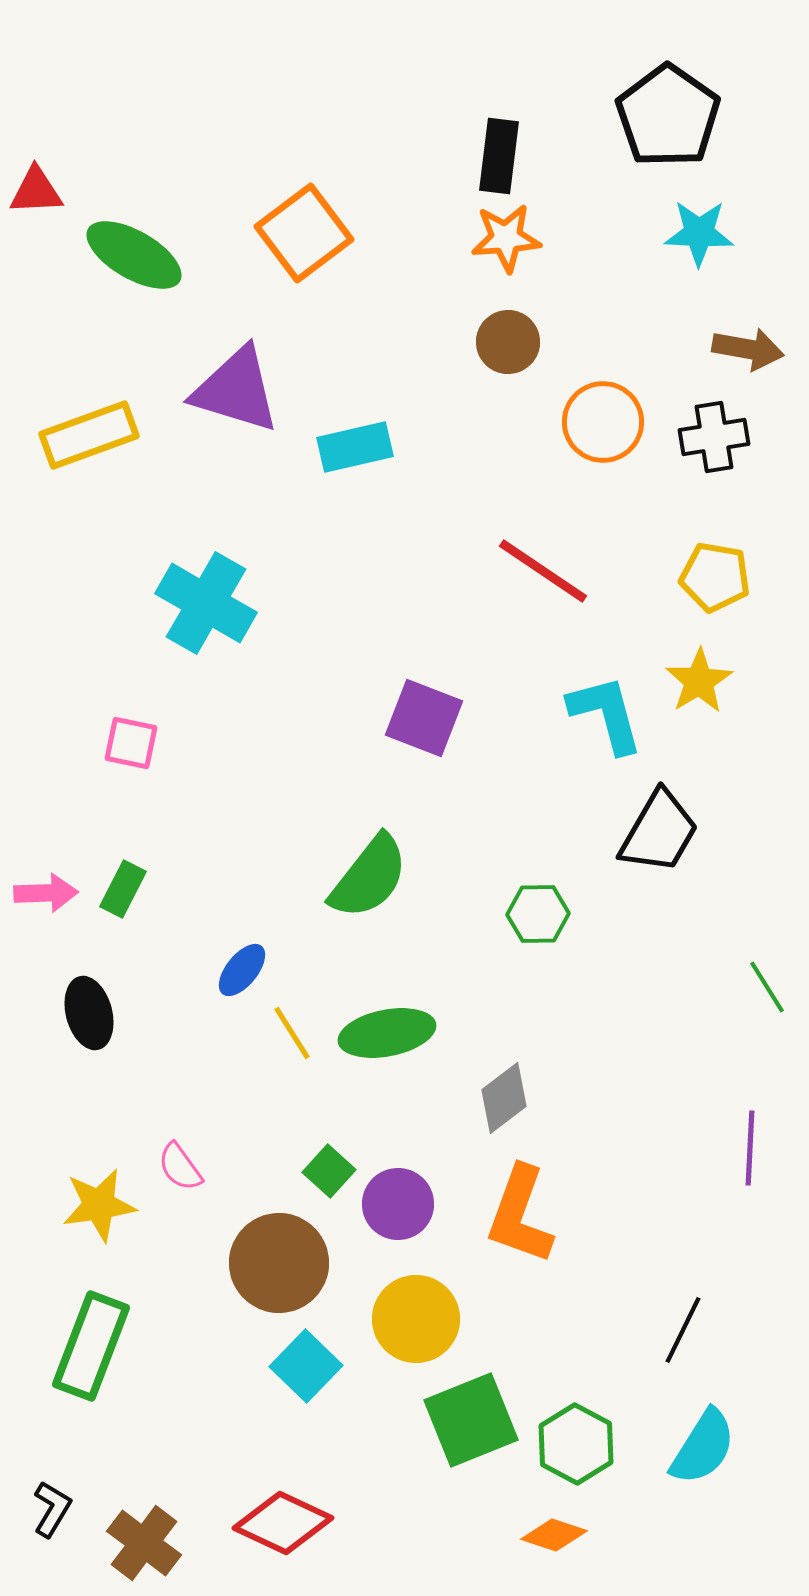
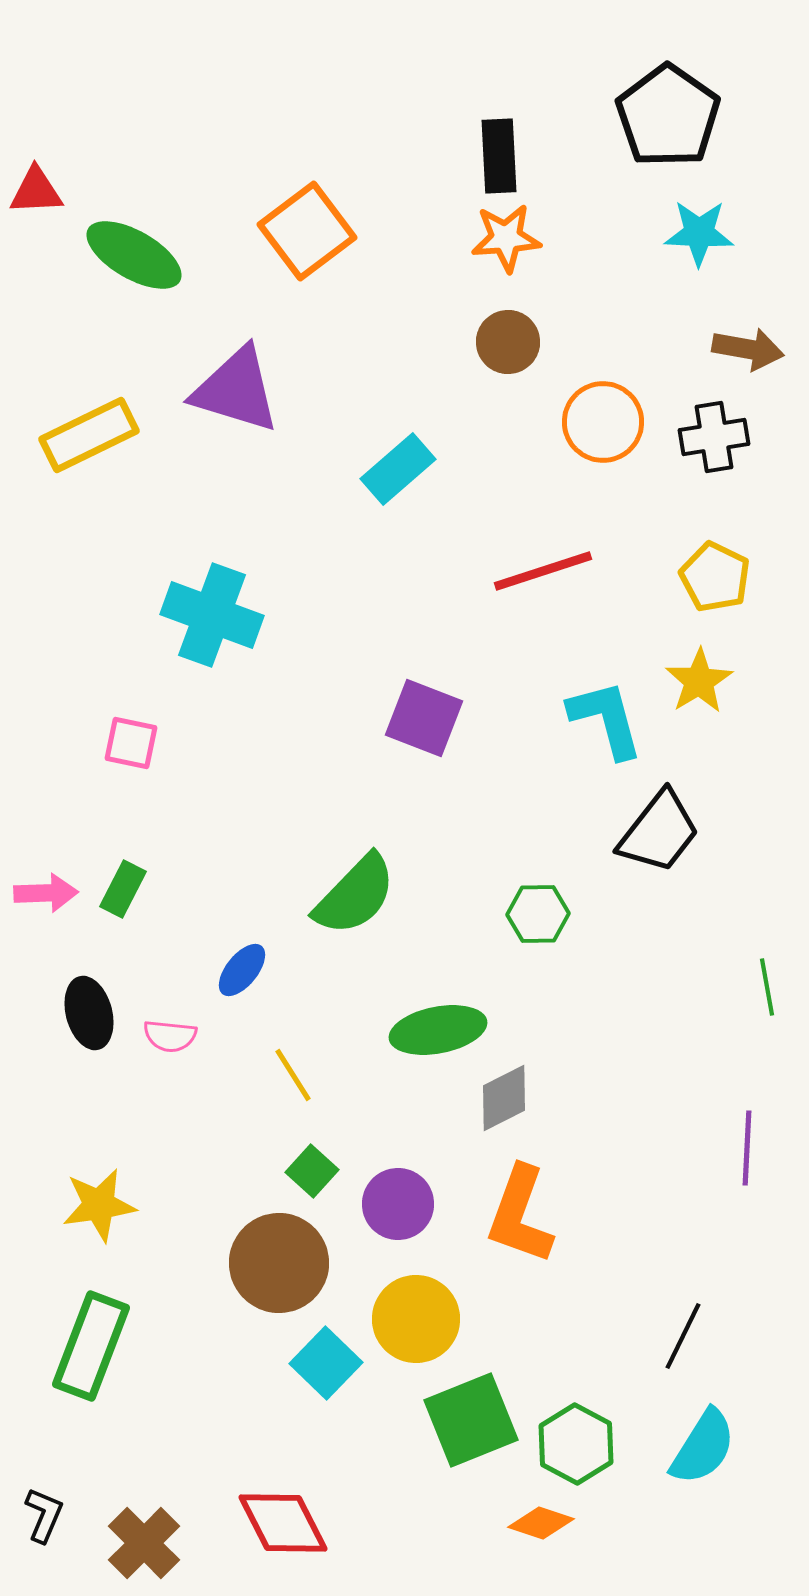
black rectangle at (499, 156): rotated 10 degrees counterclockwise
orange square at (304, 233): moved 3 px right, 2 px up
yellow rectangle at (89, 435): rotated 6 degrees counterclockwise
cyan rectangle at (355, 447): moved 43 px right, 22 px down; rotated 28 degrees counterclockwise
red line at (543, 571): rotated 52 degrees counterclockwise
yellow pentagon at (715, 577): rotated 16 degrees clockwise
cyan cross at (206, 603): moved 6 px right, 12 px down; rotated 10 degrees counterclockwise
cyan L-shape at (606, 714): moved 5 px down
black trapezoid at (659, 832): rotated 8 degrees clockwise
green semicircle at (369, 877): moved 14 px left, 18 px down; rotated 6 degrees clockwise
green line at (767, 987): rotated 22 degrees clockwise
yellow line at (292, 1033): moved 1 px right, 42 px down
green ellipse at (387, 1033): moved 51 px right, 3 px up
gray diamond at (504, 1098): rotated 10 degrees clockwise
purple line at (750, 1148): moved 3 px left
pink semicircle at (180, 1167): moved 10 px left, 131 px up; rotated 48 degrees counterclockwise
green square at (329, 1171): moved 17 px left
black line at (683, 1330): moved 6 px down
cyan square at (306, 1366): moved 20 px right, 3 px up
black L-shape at (52, 1509): moved 8 px left, 6 px down; rotated 8 degrees counterclockwise
red diamond at (283, 1523): rotated 38 degrees clockwise
orange diamond at (554, 1535): moved 13 px left, 12 px up
brown cross at (144, 1543): rotated 8 degrees clockwise
